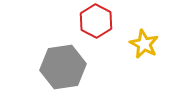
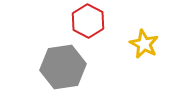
red hexagon: moved 8 px left
